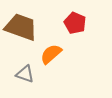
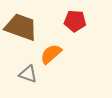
red pentagon: moved 2 px up; rotated 20 degrees counterclockwise
gray triangle: moved 3 px right
